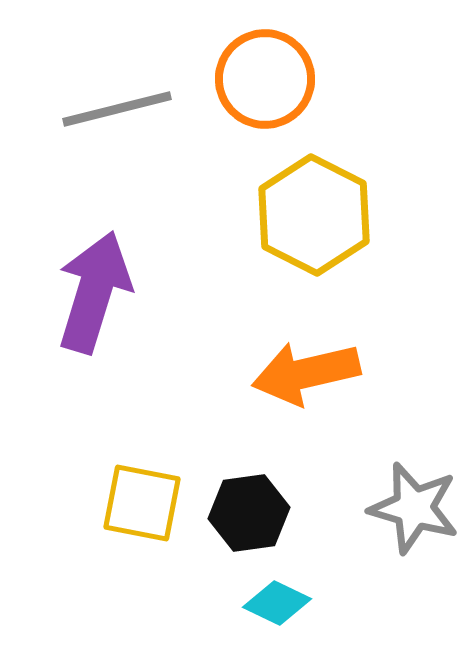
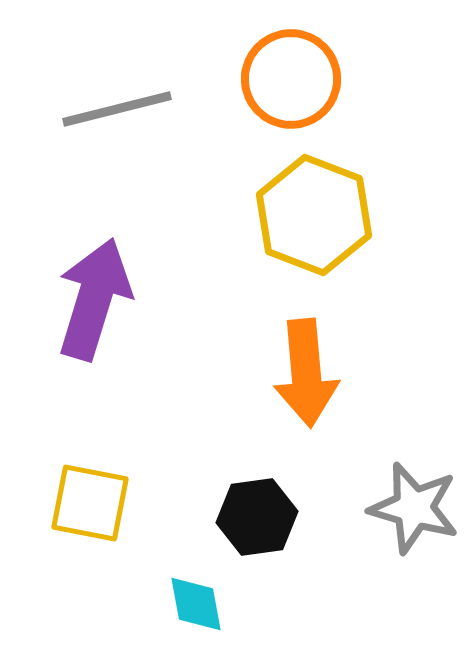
orange circle: moved 26 px right
yellow hexagon: rotated 6 degrees counterclockwise
purple arrow: moved 7 px down
orange arrow: rotated 82 degrees counterclockwise
yellow square: moved 52 px left
black hexagon: moved 8 px right, 4 px down
cyan diamond: moved 81 px left, 1 px down; rotated 54 degrees clockwise
